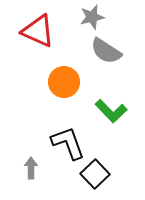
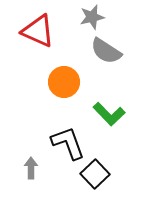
green L-shape: moved 2 px left, 3 px down
